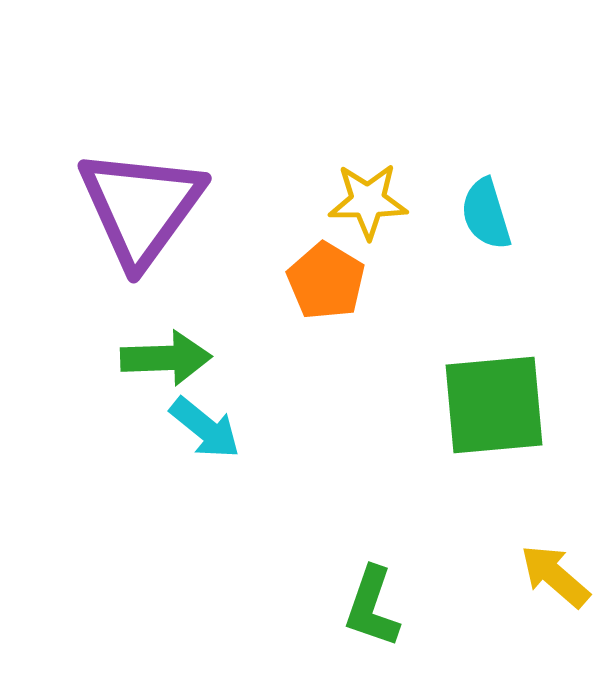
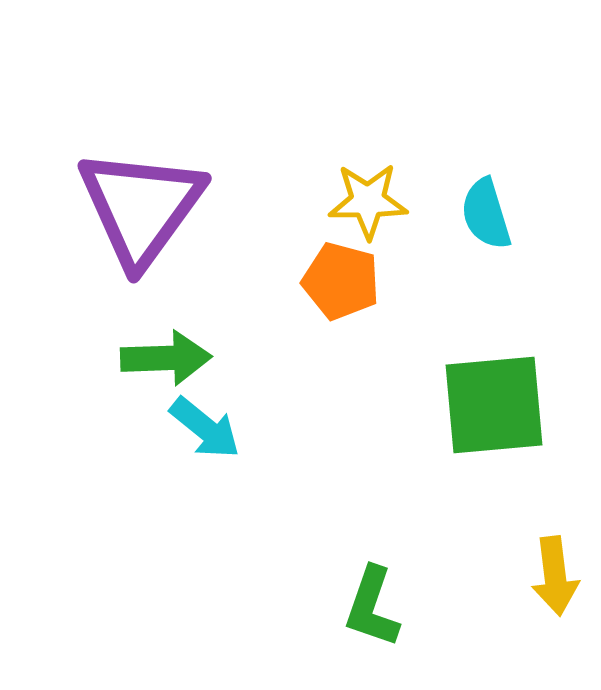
orange pentagon: moved 15 px right; rotated 16 degrees counterclockwise
yellow arrow: rotated 138 degrees counterclockwise
